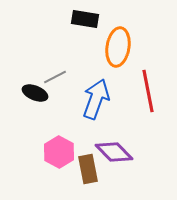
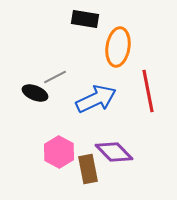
blue arrow: rotated 45 degrees clockwise
